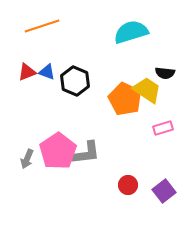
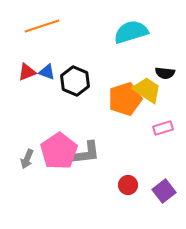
orange pentagon: rotated 28 degrees clockwise
pink pentagon: moved 1 px right
